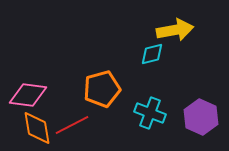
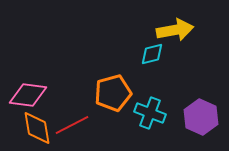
orange pentagon: moved 11 px right, 4 px down
